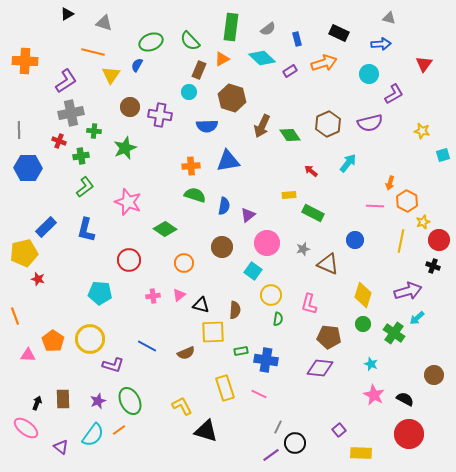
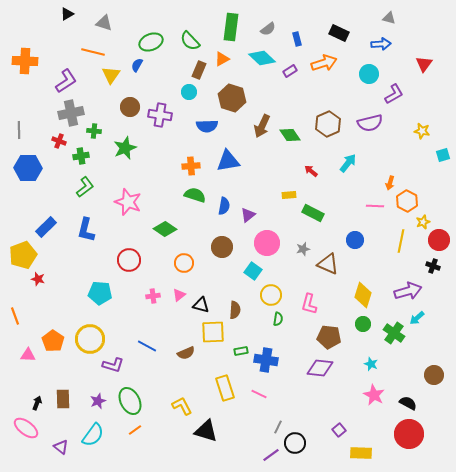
yellow pentagon at (24, 253): moved 1 px left, 2 px down; rotated 8 degrees counterclockwise
black semicircle at (405, 399): moved 3 px right, 4 px down
orange line at (119, 430): moved 16 px right
